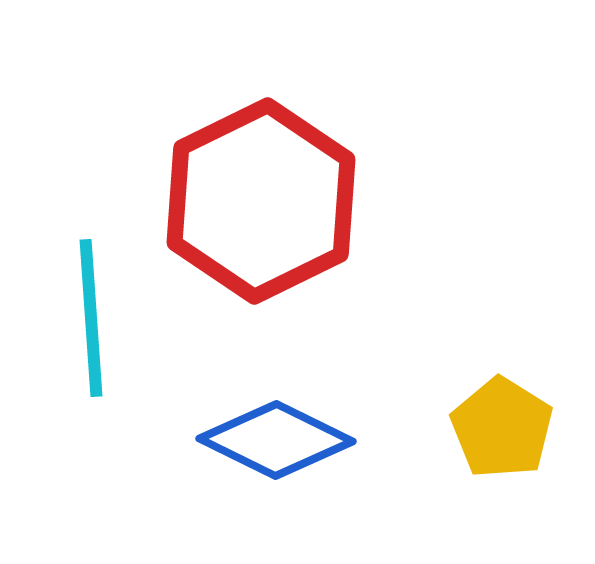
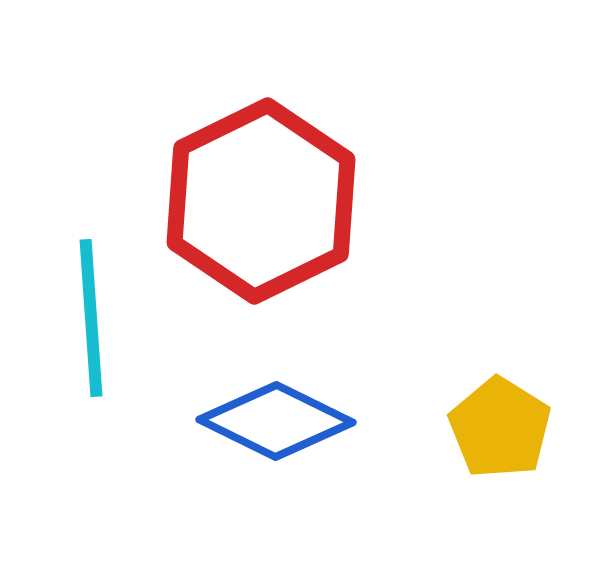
yellow pentagon: moved 2 px left
blue diamond: moved 19 px up
